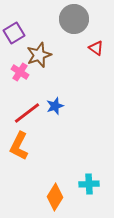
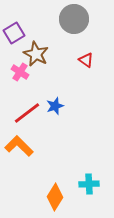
red triangle: moved 10 px left, 12 px down
brown star: moved 3 px left, 1 px up; rotated 25 degrees counterclockwise
orange L-shape: rotated 108 degrees clockwise
